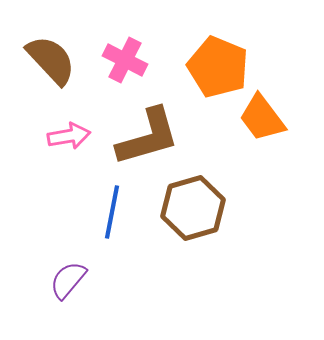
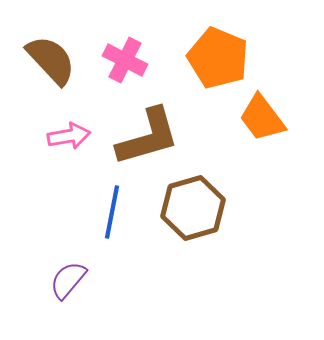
orange pentagon: moved 9 px up
